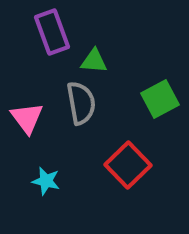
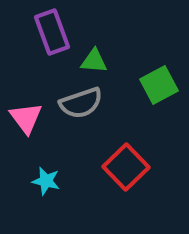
green square: moved 1 px left, 14 px up
gray semicircle: rotated 81 degrees clockwise
pink triangle: moved 1 px left
red square: moved 2 px left, 2 px down
